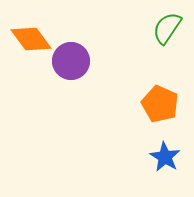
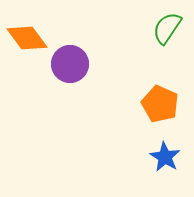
orange diamond: moved 4 px left, 1 px up
purple circle: moved 1 px left, 3 px down
